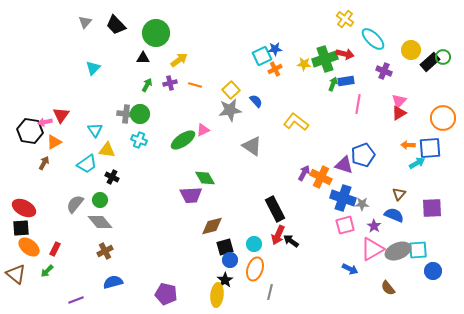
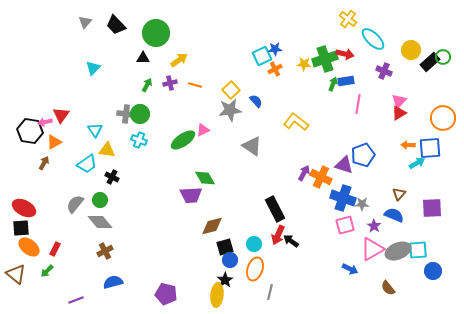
yellow cross at (345, 19): moved 3 px right
